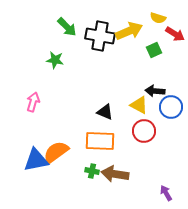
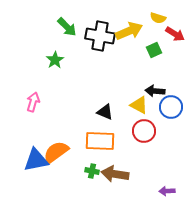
green star: rotated 30 degrees clockwise
purple arrow: moved 1 px right, 2 px up; rotated 63 degrees counterclockwise
